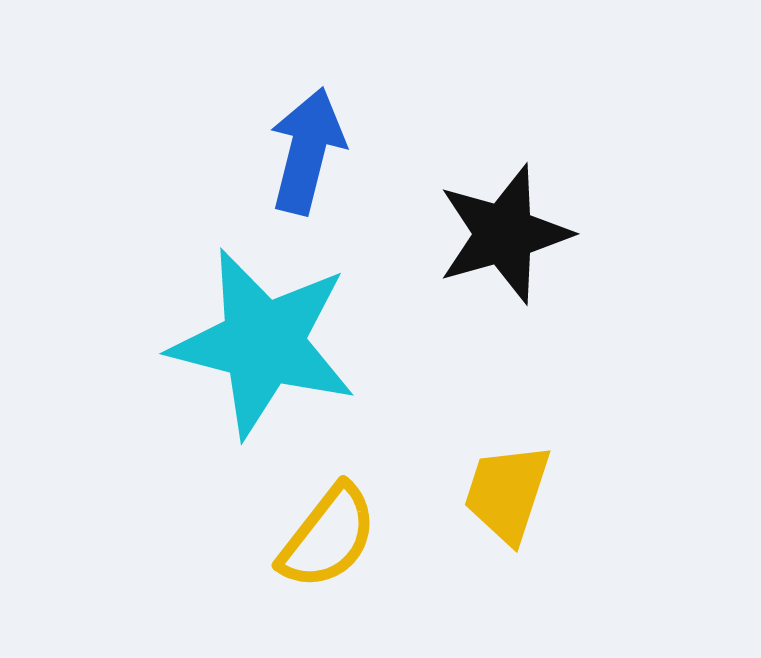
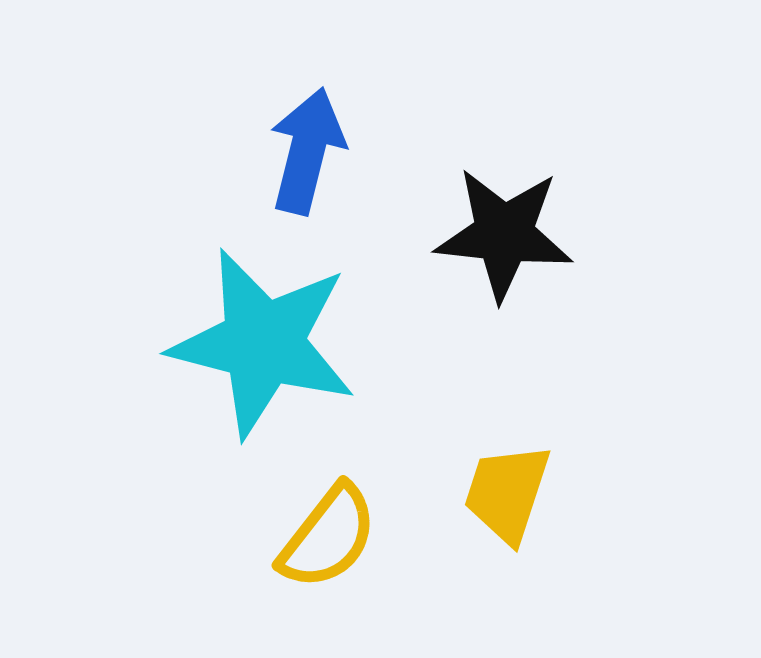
black star: rotated 22 degrees clockwise
